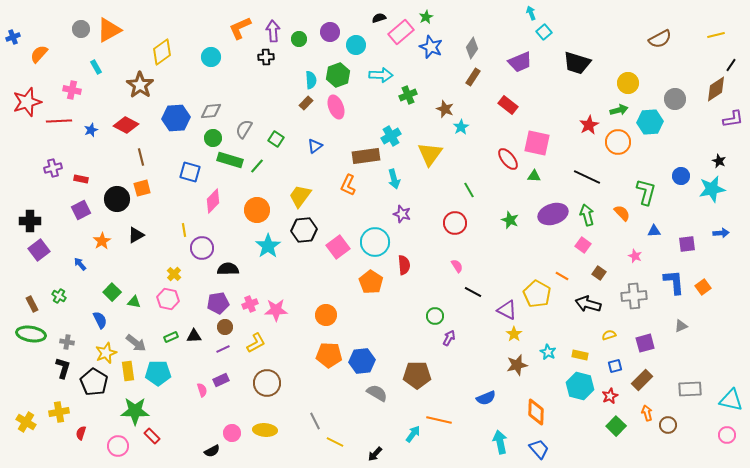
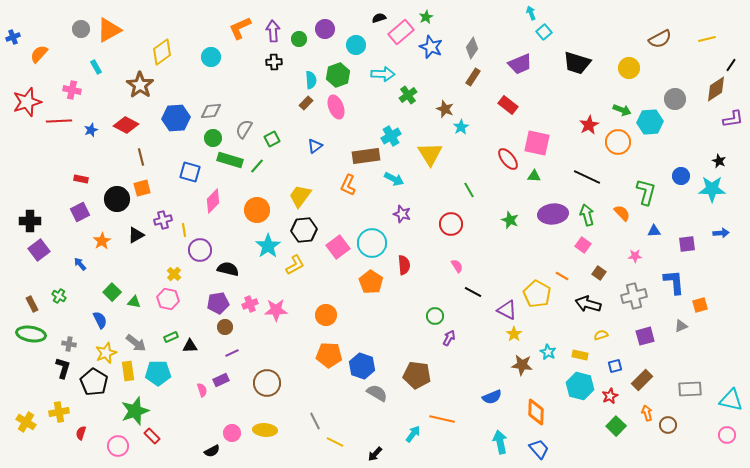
purple circle at (330, 32): moved 5 px left, 3 px up
yellow line at (716, 35): moved 9 px left, 4 px down
black cross at (266, 57): moved 8 px right, 5 px down
purple trapezoid at (520, 62): moved 2 px down
cyan arrow at (381, 75): moved 2 px right, 1 px up
yellow circle at (628, 83): moved 1 px right, 15 px up
green cross at (408, 95): rotated 12 degrees counterclockwise
green arrow at (619, 110): moved 3 px right; rotated 36 degrees clockwise
green square at (276, 139): moved 4 px left; rotated 28 degrees clockwise
yellow triangle at (430, 154): rotated 8 degrees counterclockwise
purple cross at (53, 168): moved 110 px right, 52 px down
cyan arrow at (394, 179): rotated 48 degrees counterclockwise
cyan star at (712, 189): rotated 12 degrees clockwise
purple square at (81, 210): moved 1 px left, 2 px down
purple ellipse at (553, 214): rotated 12 degrees clockwise
red circle at (455, 223): moved 4 px left, 1 px down
cyan circle at (375, 242): moved 3 px left, 1 px down
purple circle at (202, 248): moved 2 px left, 2 px down
pink star at (635, 256): rotated 24 degrees counterclockwise
black semicircle at (228, 269): rotated 15 degrees clockwise
orange square at (703, 287): moved 3 px left, 18 px down; rotated 21 degrees clockwise
gray cross at (634, 296): rotated 10 degrees counterclockwise
yellow semicircle at (609, 335): moved 8 px left
black triangle at (194, 336): moved 4 px left, 10 px down
gray cross at (67, 342): moved 2 px right, 2 px down
yellow L-shape at (256, 343): moved 39 px right, 78 px up
purple square at (645, 343): moved 7 px up
purple line at (223, 349): moved 9 px right, 4 px down
blue hexagon at (362, 361): moved 5 px down; rotated 25 degrees clockwise
brown star at (517, 365): moved 5 px right; rotated 20 degrees clockwise
brown pentagon at (417, 375): rotated 8 degrees clockwise
blue semicircle at (486, 398): moved 6 px right, 1 px up
green star at (135, 411): rotated 20 degrees counterclockwise
orange line at (439, 420): moved 3 px right, 1 px up
